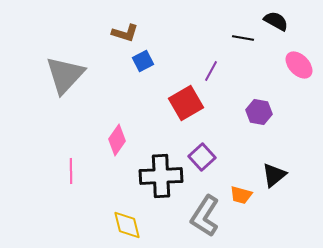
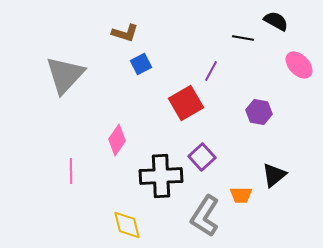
blue square: moved 2 px left, 3 px down
orange trapezoid: rotated 15 degrees counterclockwise
